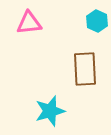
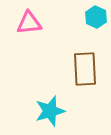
cyan hexagon: moved 1 px left, 4 px up
